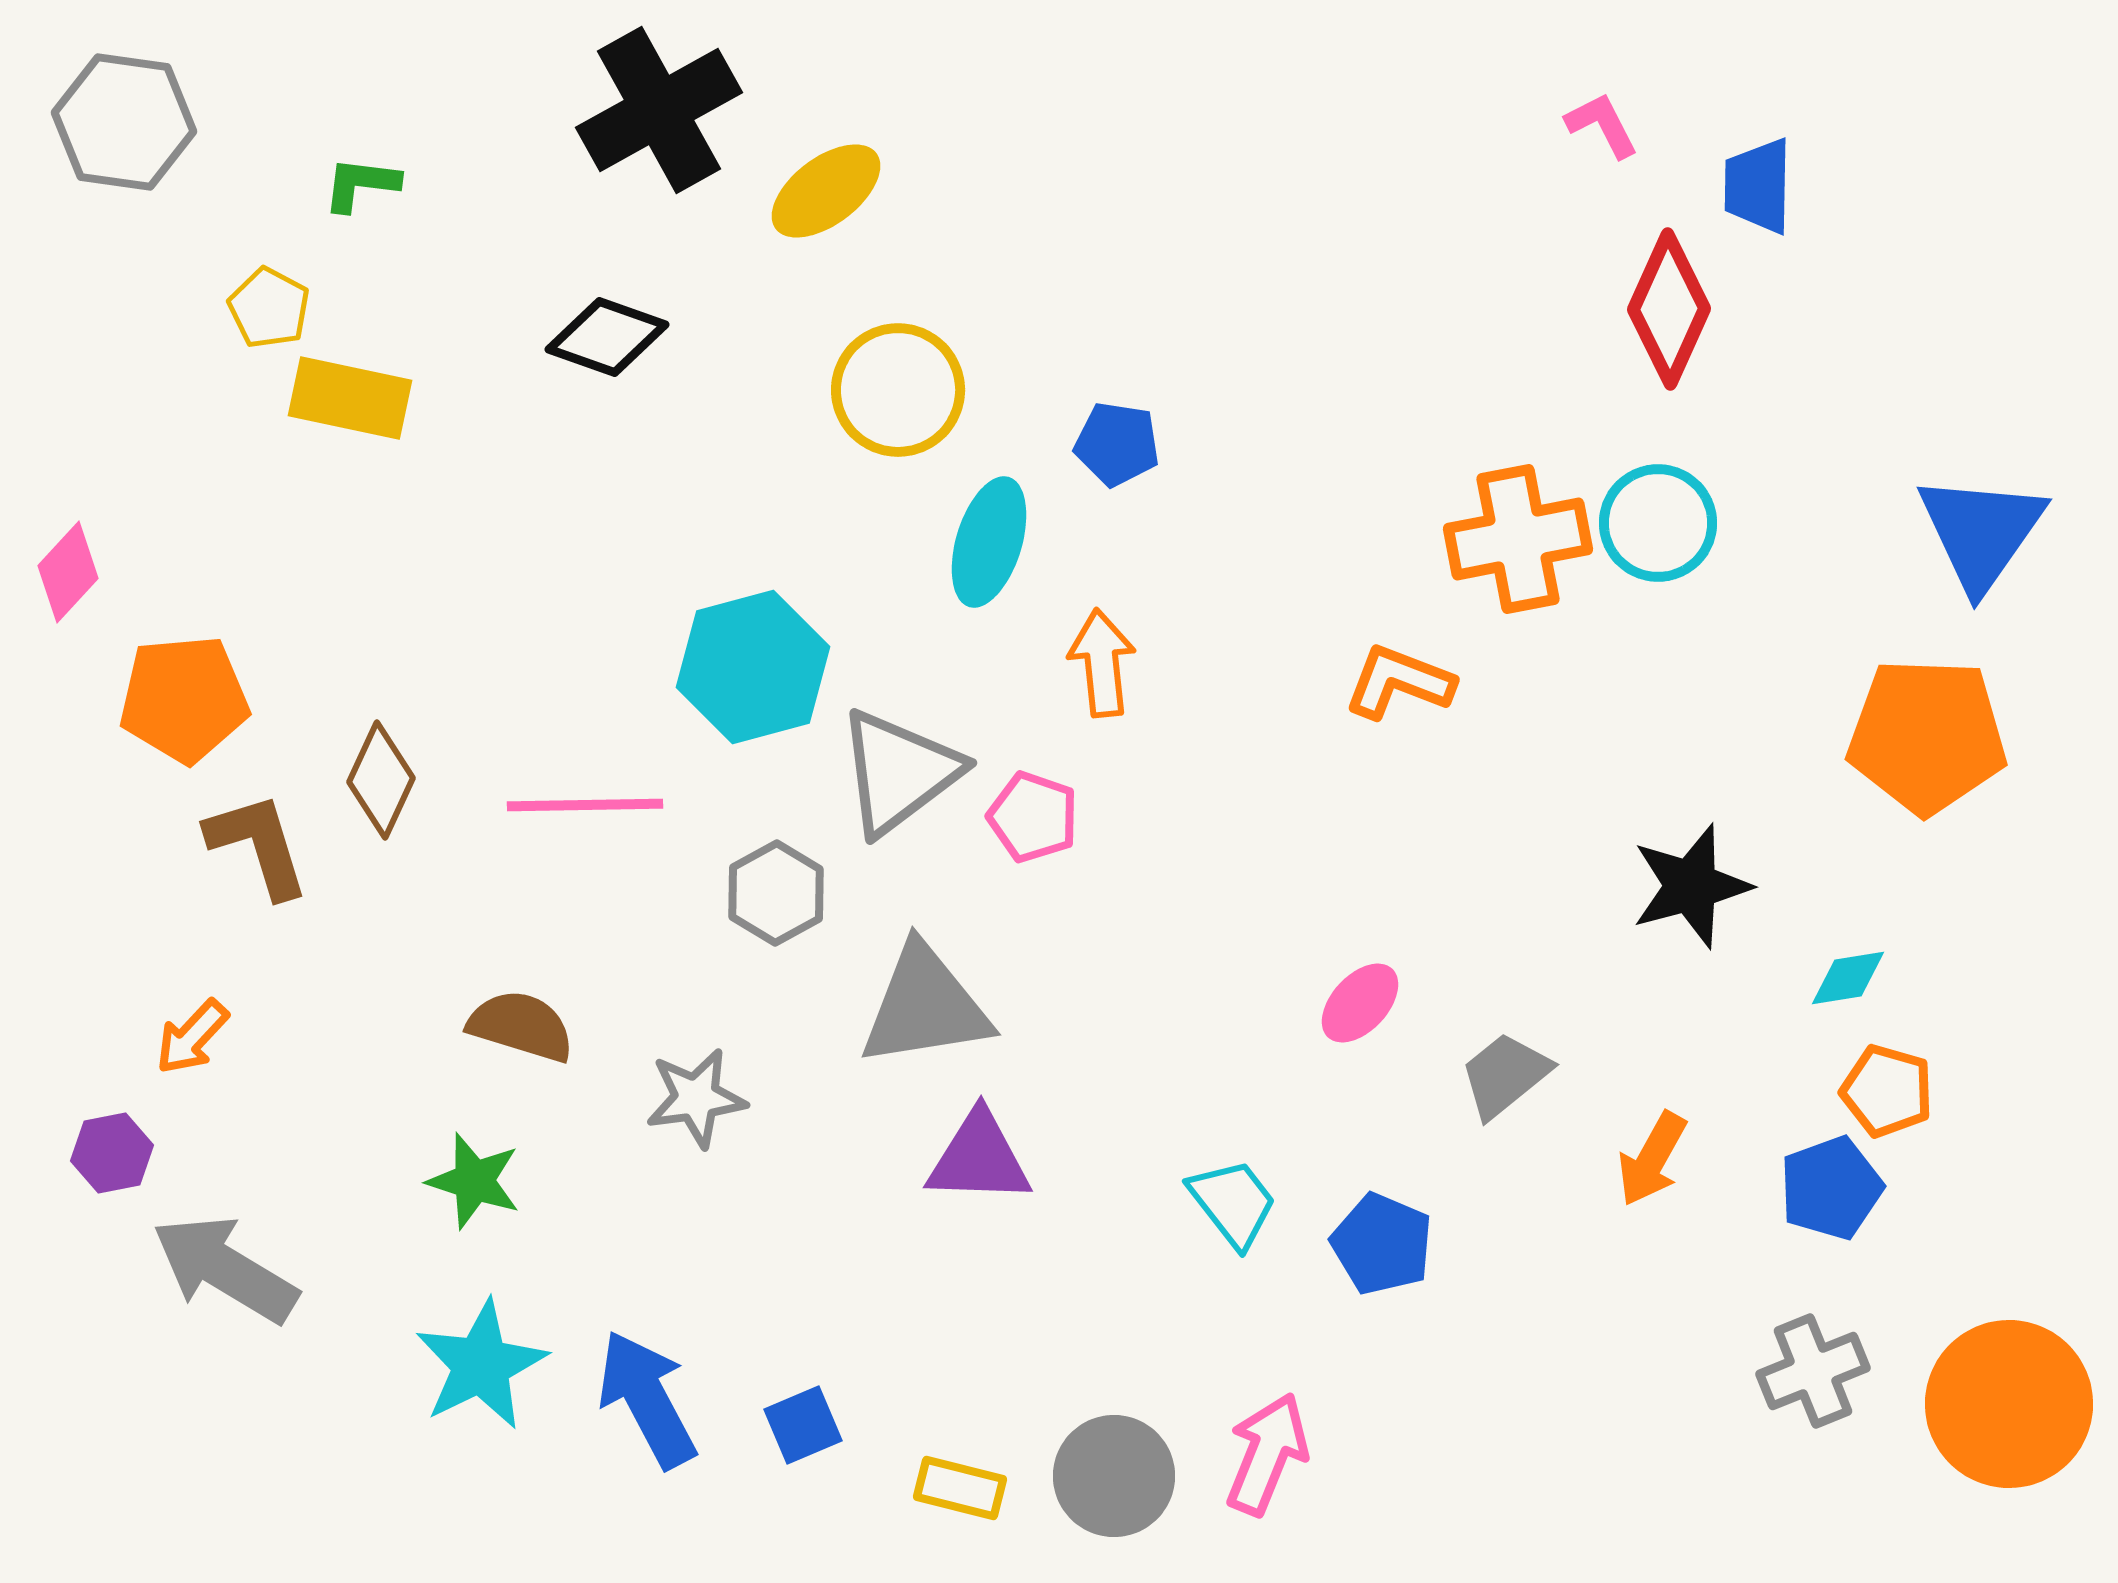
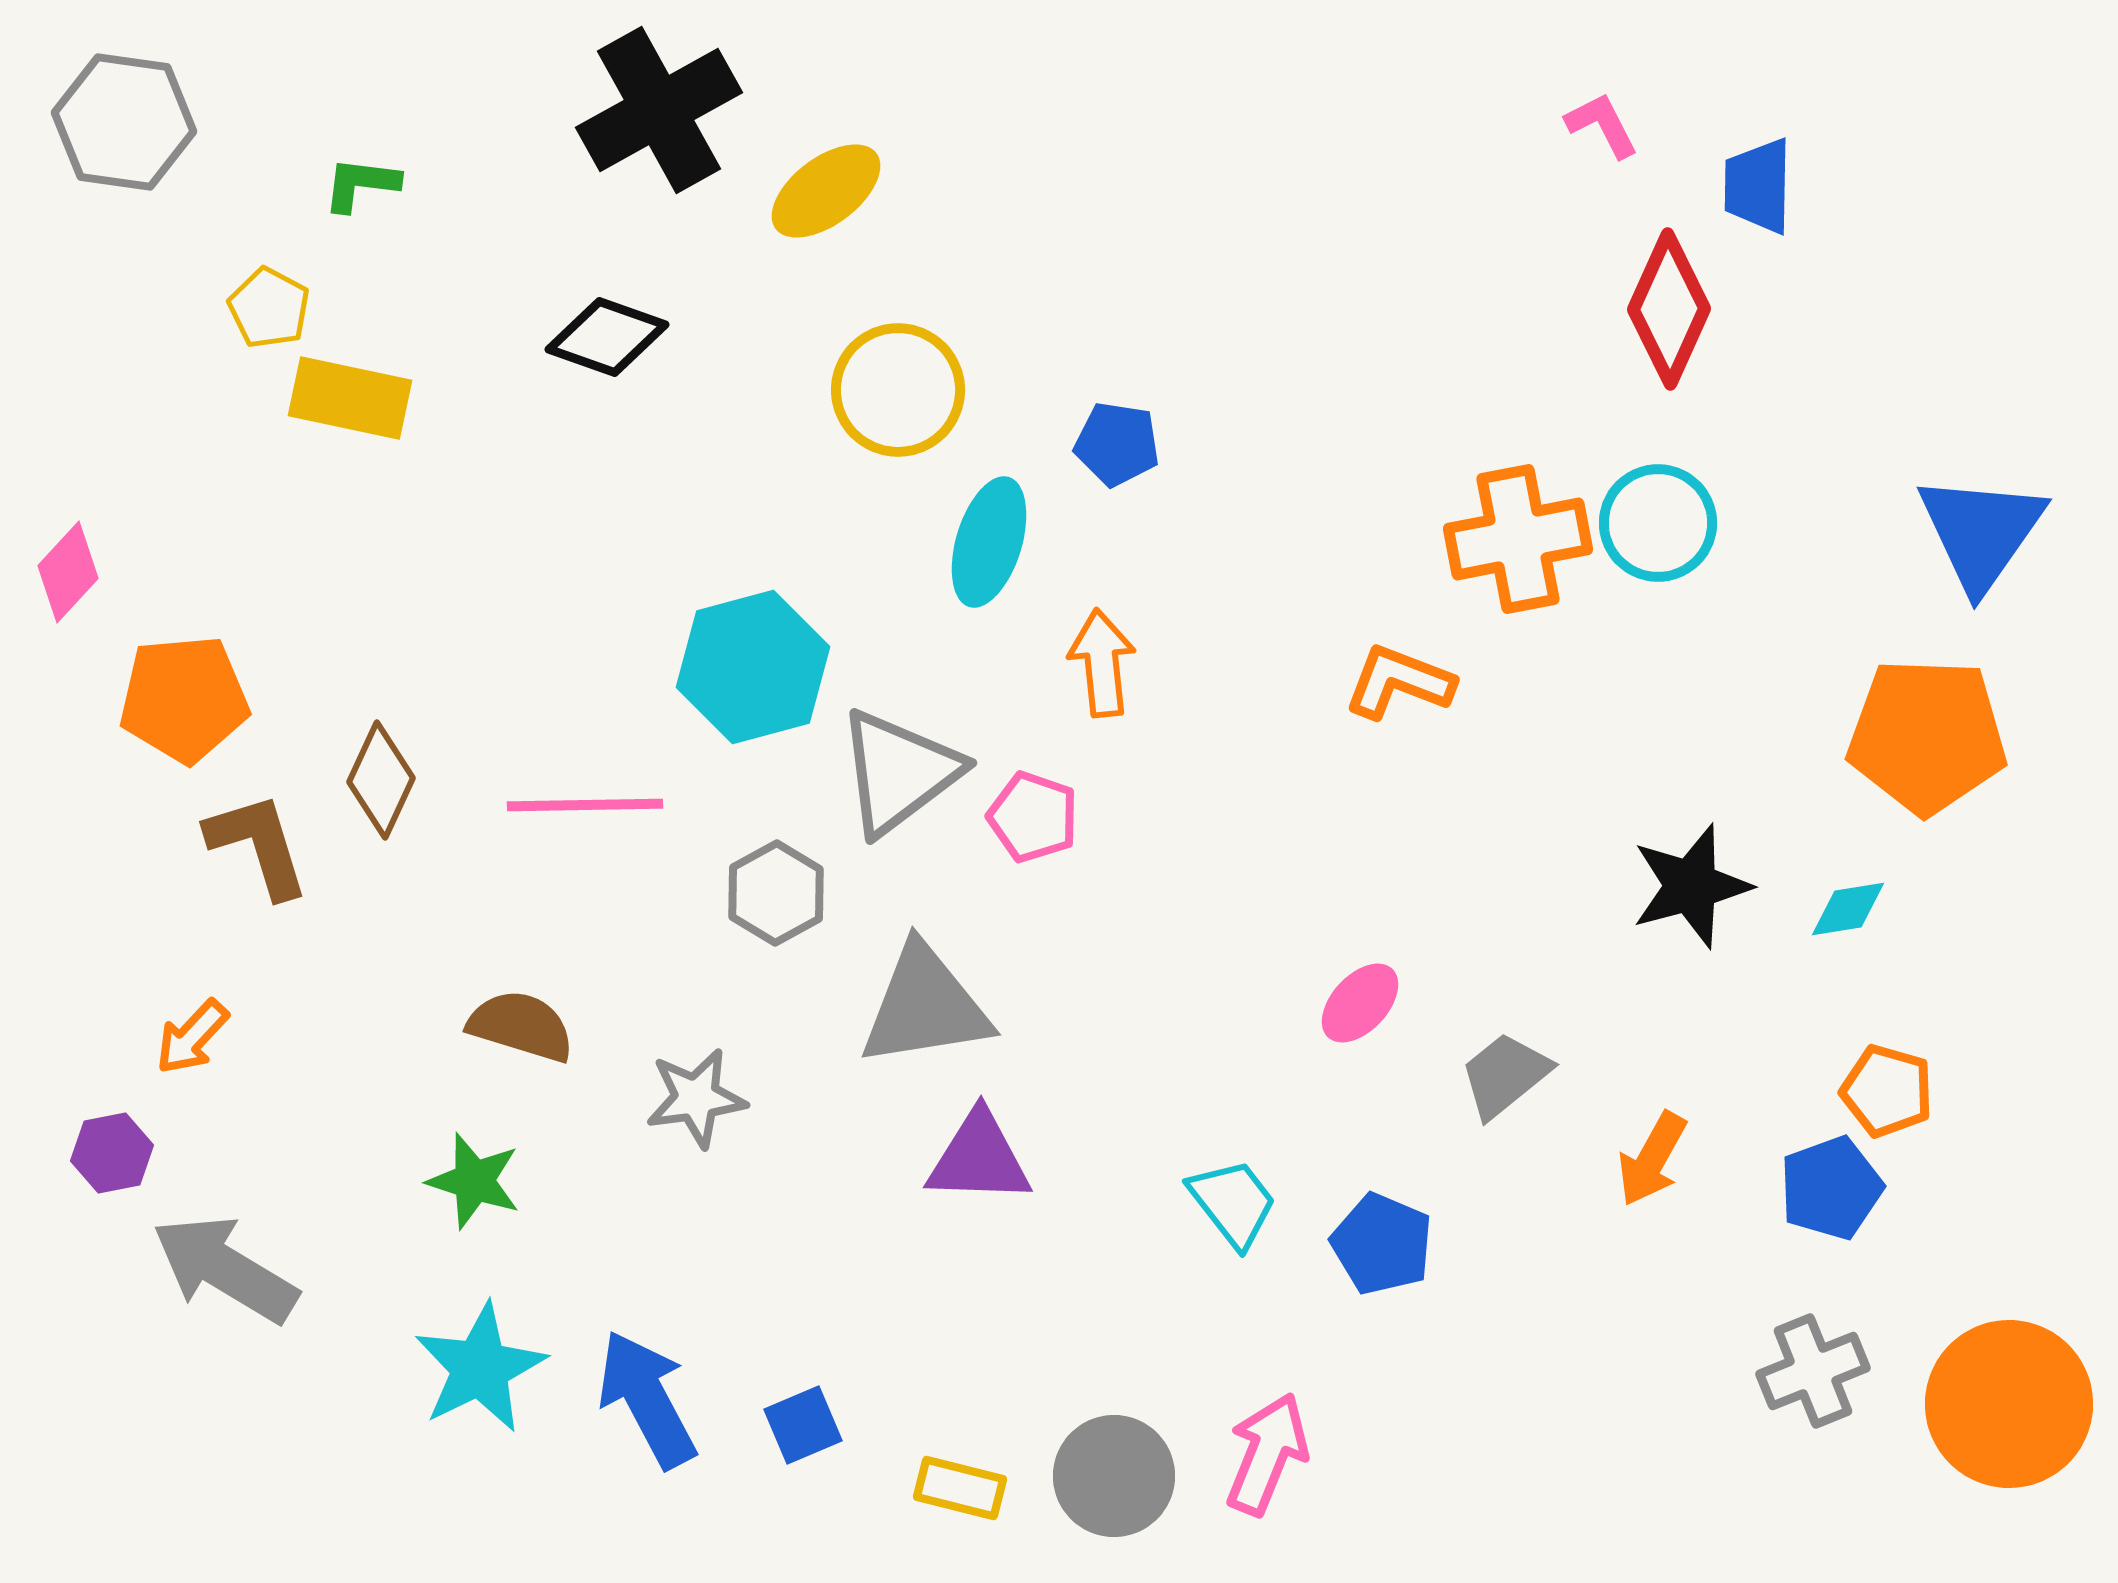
cyan diamond at (1848, 978): moved 69 px up
cyan star at (481, 1365): moved 1 px left, 3 px down
